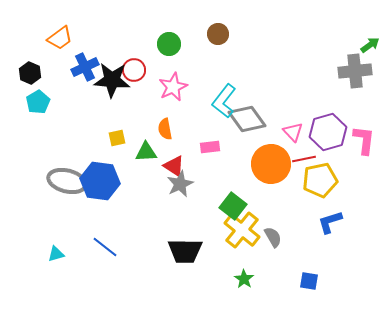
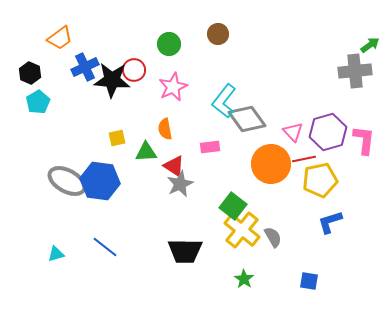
gray ellipse: rotated 15 degrees clockwise
